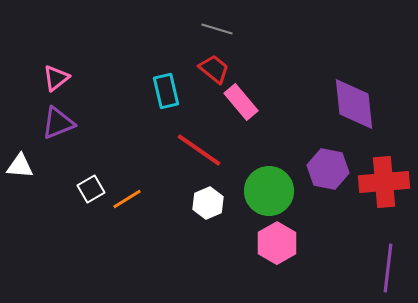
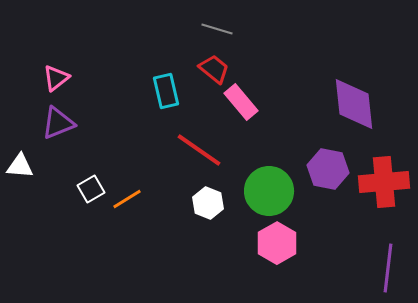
white hexagon: rotated 16 degrees counterclockwise
